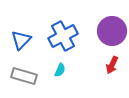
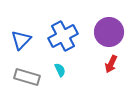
purple circle: moved 3 px left, 1 px down
red arrow: moved 1 px left, 1 px up
cyan semicircle: rotated 48 degrees counterclockwise
gray rectangle: moved 3 px right, 1 px down
